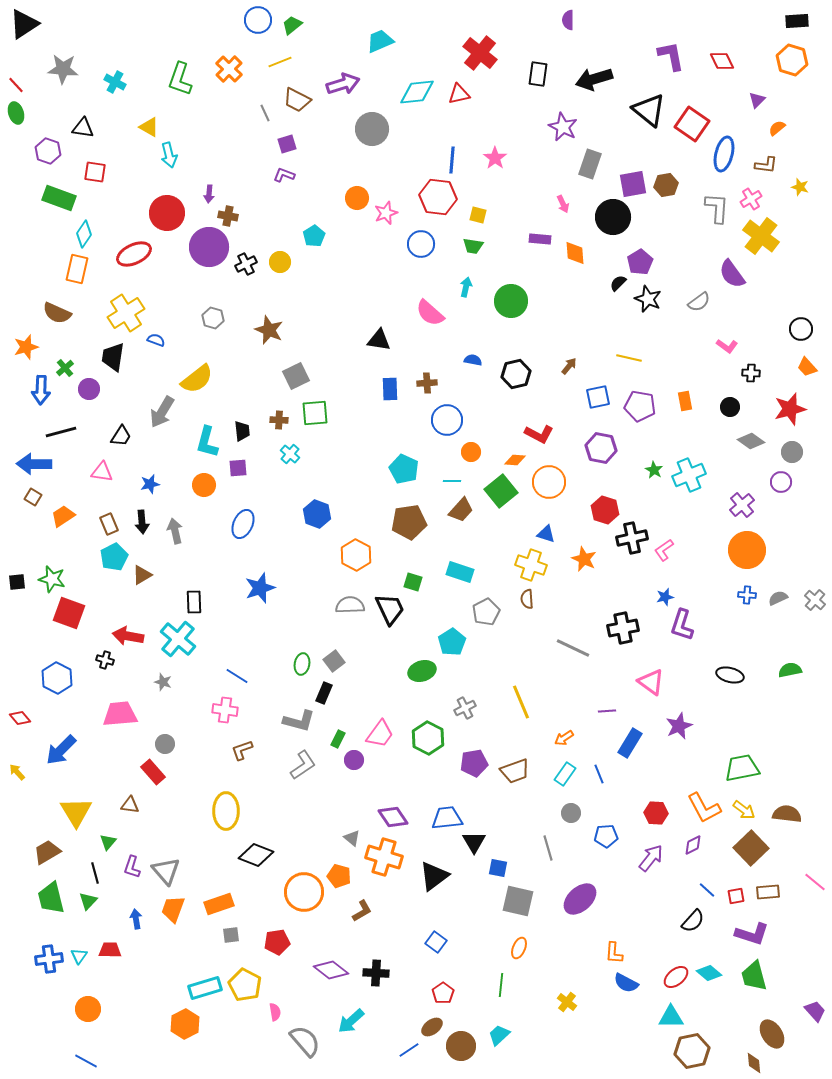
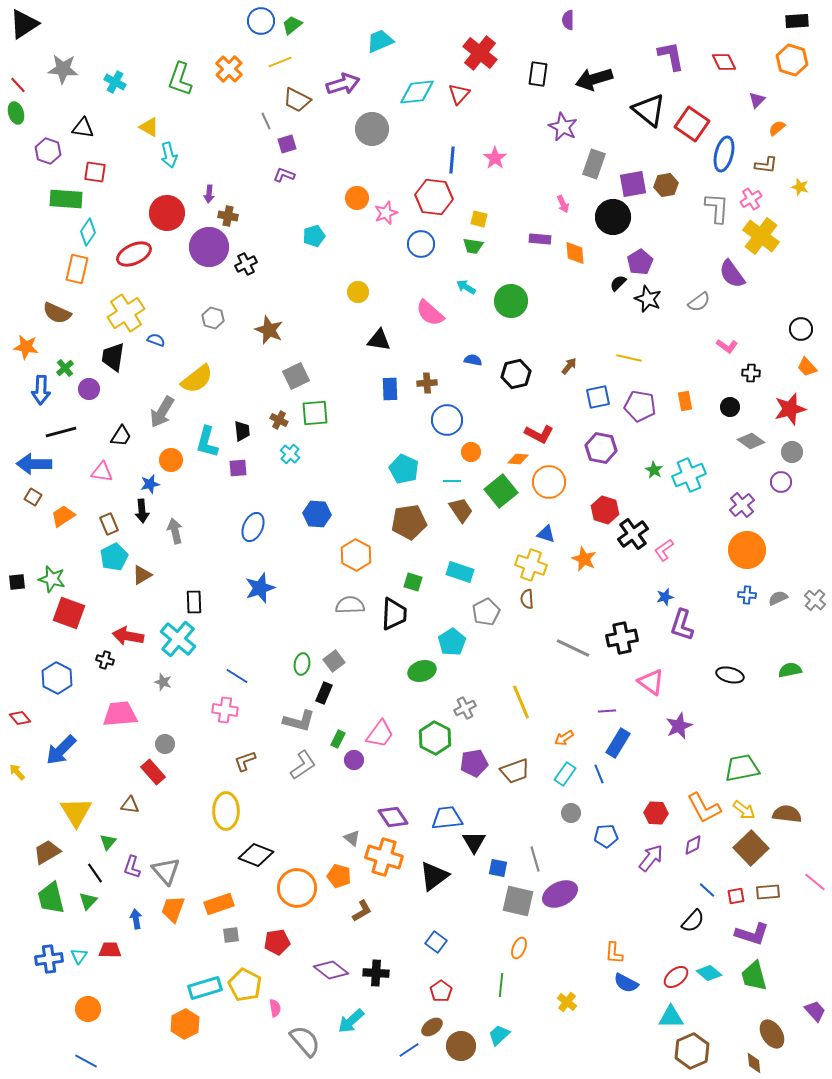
blue circle at (258, 20): moved 3 px right, 1 px down
red diamond at (722, 61): moved 2 px right, 1 px down
red line at (16, 85): moved 2 px right
red triangle at (459, 94): rotated 35 degrees counterclockwise
gray line at (265, 113): moved 1 px right, 8 px down
gray rectangle at (590, 164): moved 4 px right
red hexagon at (438, 197): moved 4 px left
green rectangle at (59, 198): moved 7 px right, 1 px down; rotated 16 degrees counterclockwise
yellow square at (478, 215): moved 1 px right, 4 px down
cyan diamond at (84, 234): moved 4 px right, 2 px up
cyan pentagon at (314, 236): rotated 15 degrees clockwise
yellow circle at (280, 262): moved 78 px right, 30 px down
cyan arrow at (466, 287): rotated 72 degrees counterclockwise
orange star at (26, 347): rotated 25 degrees clockwise
brown cross at (279, 420): rotated 24 degrees clockwise
orange diamond at (515, 460): moved 3 px right, 1 px up
orange circle at (204, 485): moved 33 px left, 25 px up
brown trapezoid at (461, 510): rotated 76 degrees counterclockwise
blue hexagon at (317, 514): rotated 16 degrees counterclockwise
black arrow at (142, 522): moved 11 px up
blue ellipse at (243, 524): moved 10 px right, 3 px down
black cross at (632, 538): moved 1 px right, 4 px up; rotated 24 degrees counterclockwise
black trapezoid at (390, 609): moved 4 px right, 5 px down; rotated 28 degrees clockwise
black cross at (623, 628): moved 1 px left, 10 px down
green hexagon at (428, 738): moved 7 px right
blue rectangle at (630, 743): moved 12 px left
brown L-shape at (242, 750): moved 3 px right, 11 px down
gray line at (548, 848): moved 13 px left, 11 px down
black line at (95, 873): rotated 20 degrees counterclockwise
orange circle at (304, 892): moved 7 px left, 4 px up
purple ellipse at (580, 899): moved 20 px left, 5 px up; rotated 16 degrees clockwise
red pentagon at (443, 993): moved 2 px left, 2 px up
pink semicircle at (275, 1012): moved 4 px up
brown hexagon at (692, 1051): rotated 12 degrees counterclockwise
